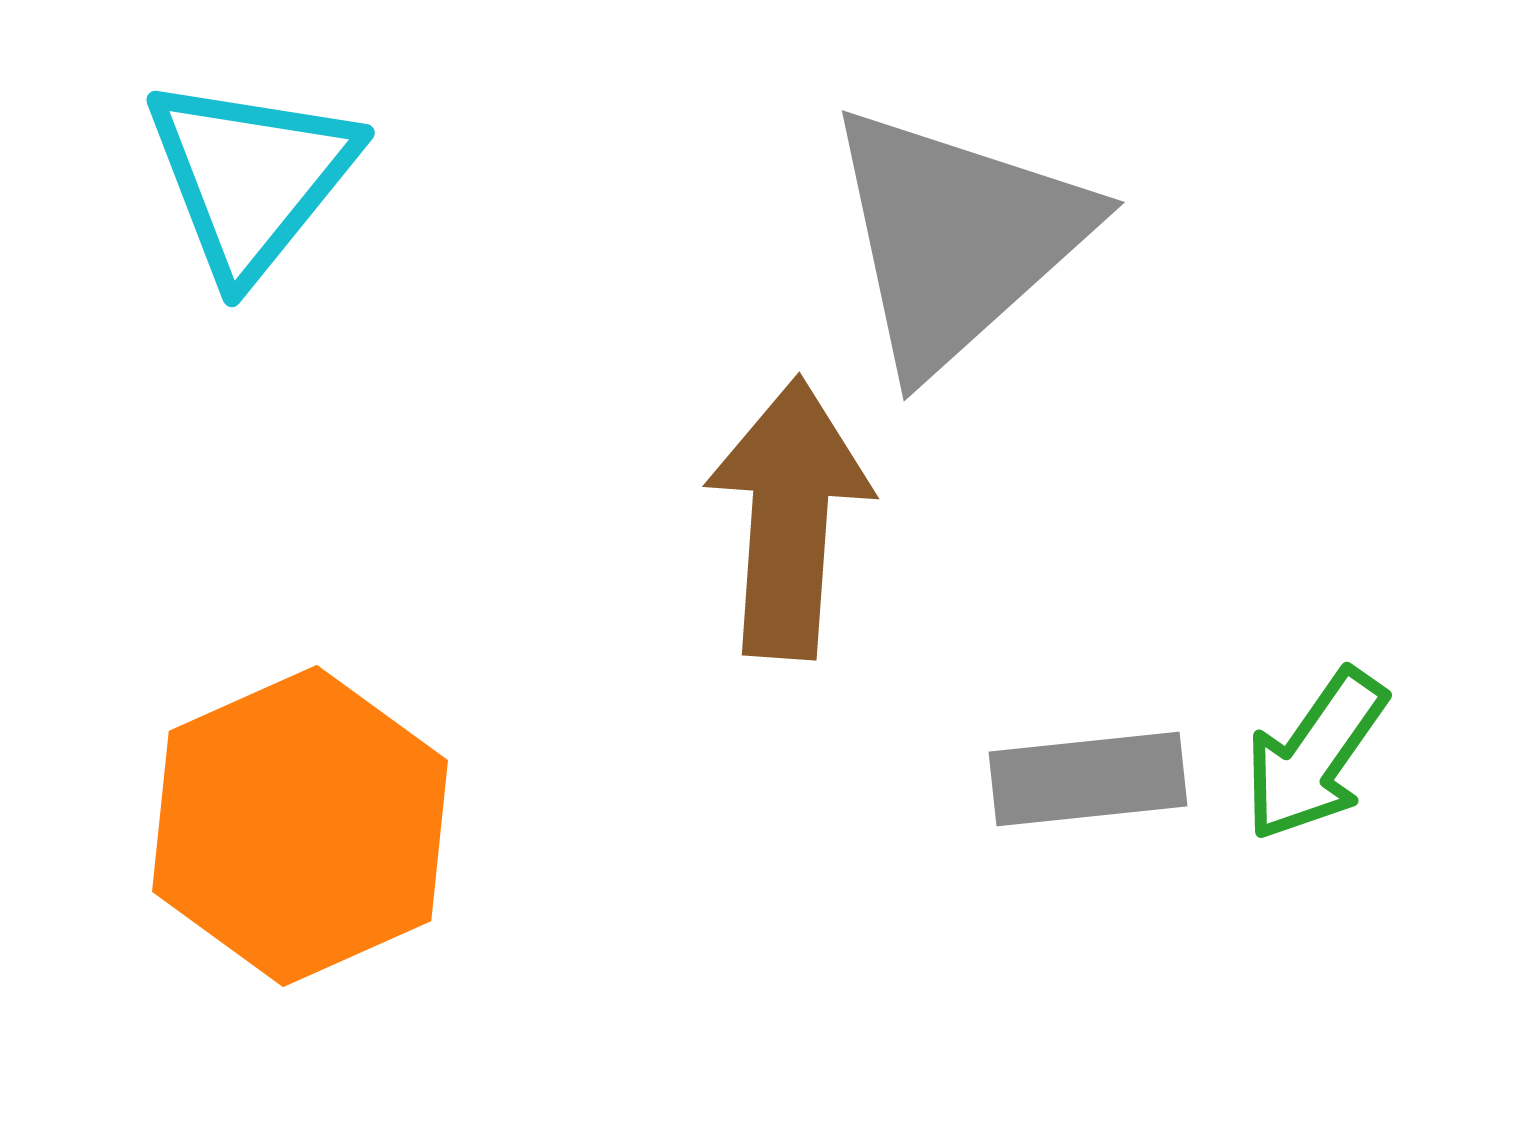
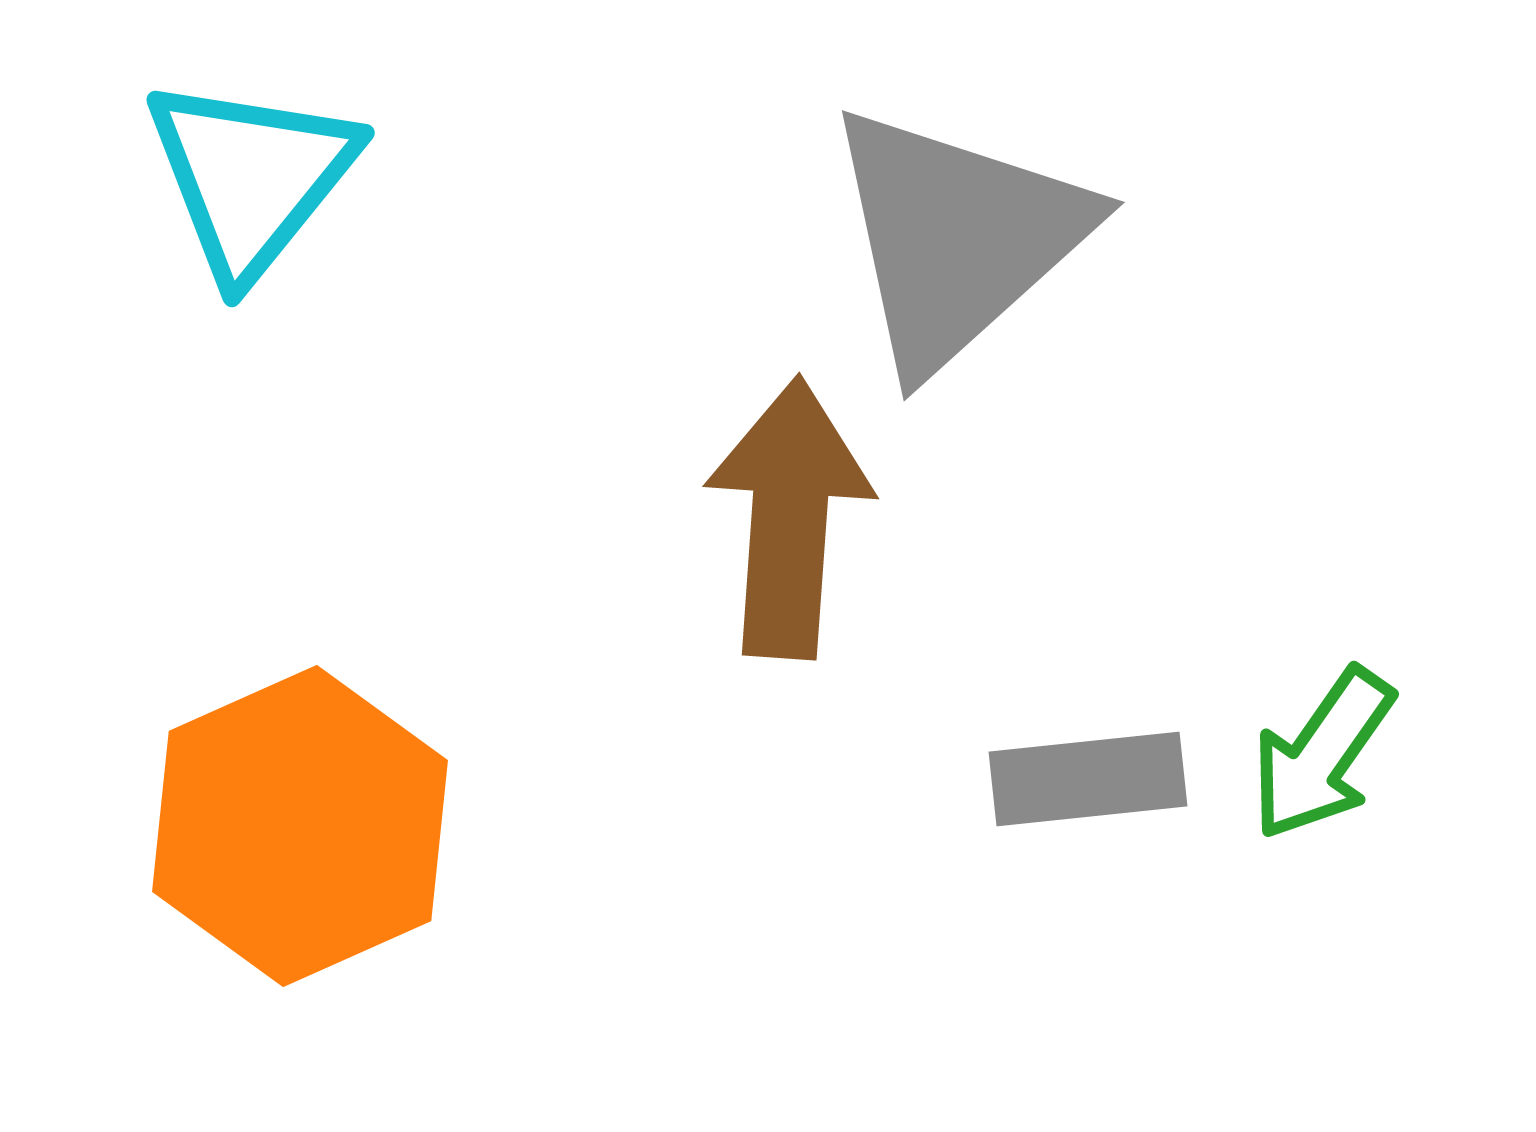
green arrow: moved 7 px right, 1 px up
